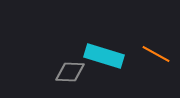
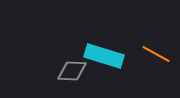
gray diamond: moved 2 px right, 1 px up
